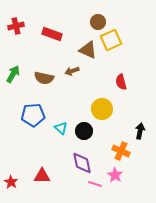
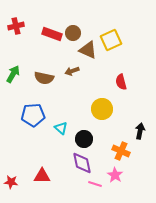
brown circle: moved 25 px left, 11 px down
black circle: moved 8 px down
red star: rotated 24 degrees counterclockwise
